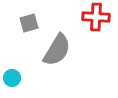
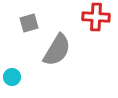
cyan circle: moved 1 px up
